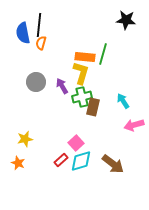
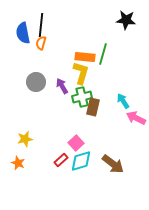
black line: moved 2 px right
pink arrow: moved 2 px right, 7 px up; rotated 42 degrees clockwise
